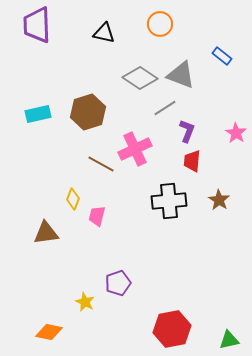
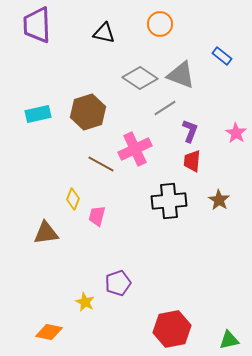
purple L-shape: moved 3 px right
